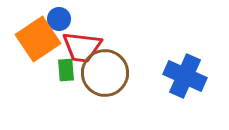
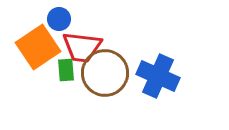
orange square: moved 8 px down
blue cross: moved 27 px left
